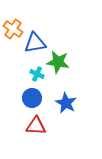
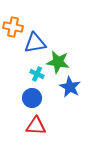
orange cross: moved 2 px up; rotated 24 degrees counterclockwise
blue star: moved 4 px right, 16 px up
